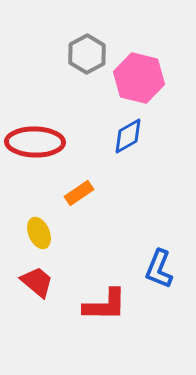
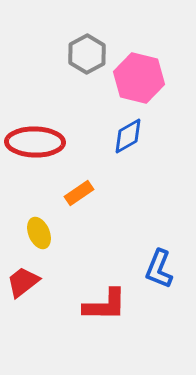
red trapezoid: moved 14 px left; rotated 78 degrees counterclockwise
